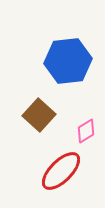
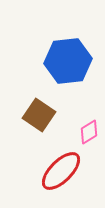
brown square: rotated 8 degrees counterclockwise
pink diamond: moved 3 px right, 1 px down
